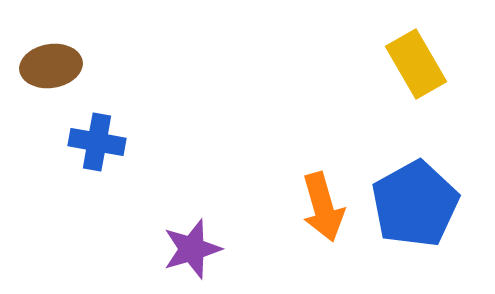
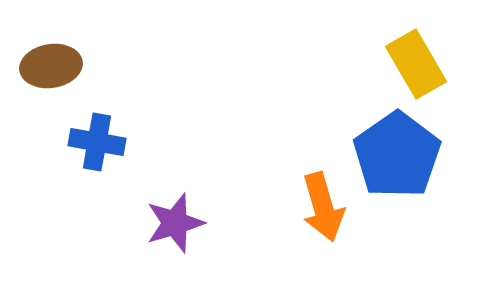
blue pentagon: moved 18 px left, 49 px up; rotated 6 degrees counterclockwise
purple star: moved 17 px left, 26 px up
